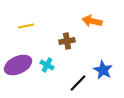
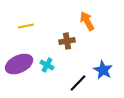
orange arrow: moved 5 px left; rotated 48 degrees clockwise
purple ellipse: moved 1 px right, 1 px up
